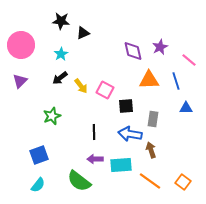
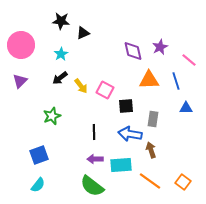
green semicircle: moved 13 px right, 5 px down
